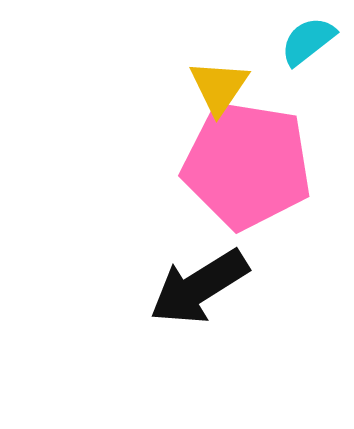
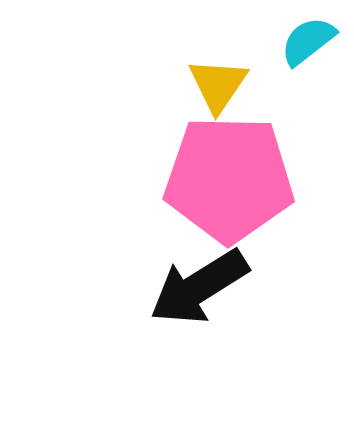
yellow triangle: moved 1 px left, 2 px up
pink pentagon: moved 18 px left, 14 px down; rotated 8 degrees counterclockwise
